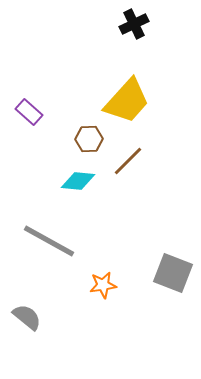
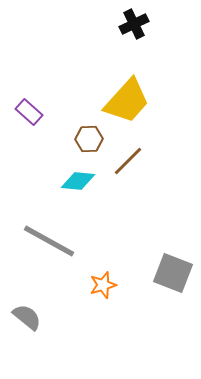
orange star: rotated 8 degrees counterclockwise
